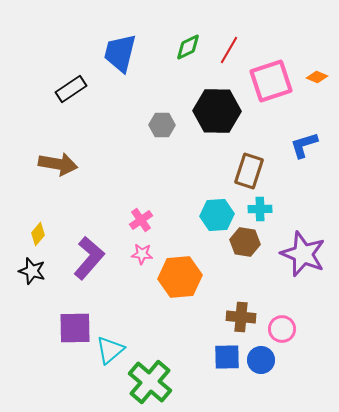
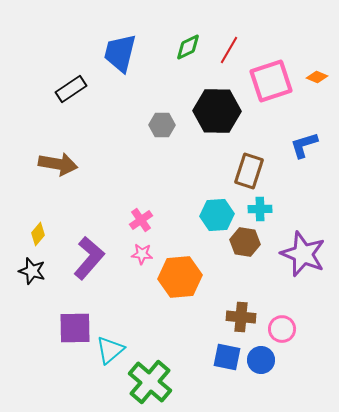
blue square: rotated 12 degrees clockwise
